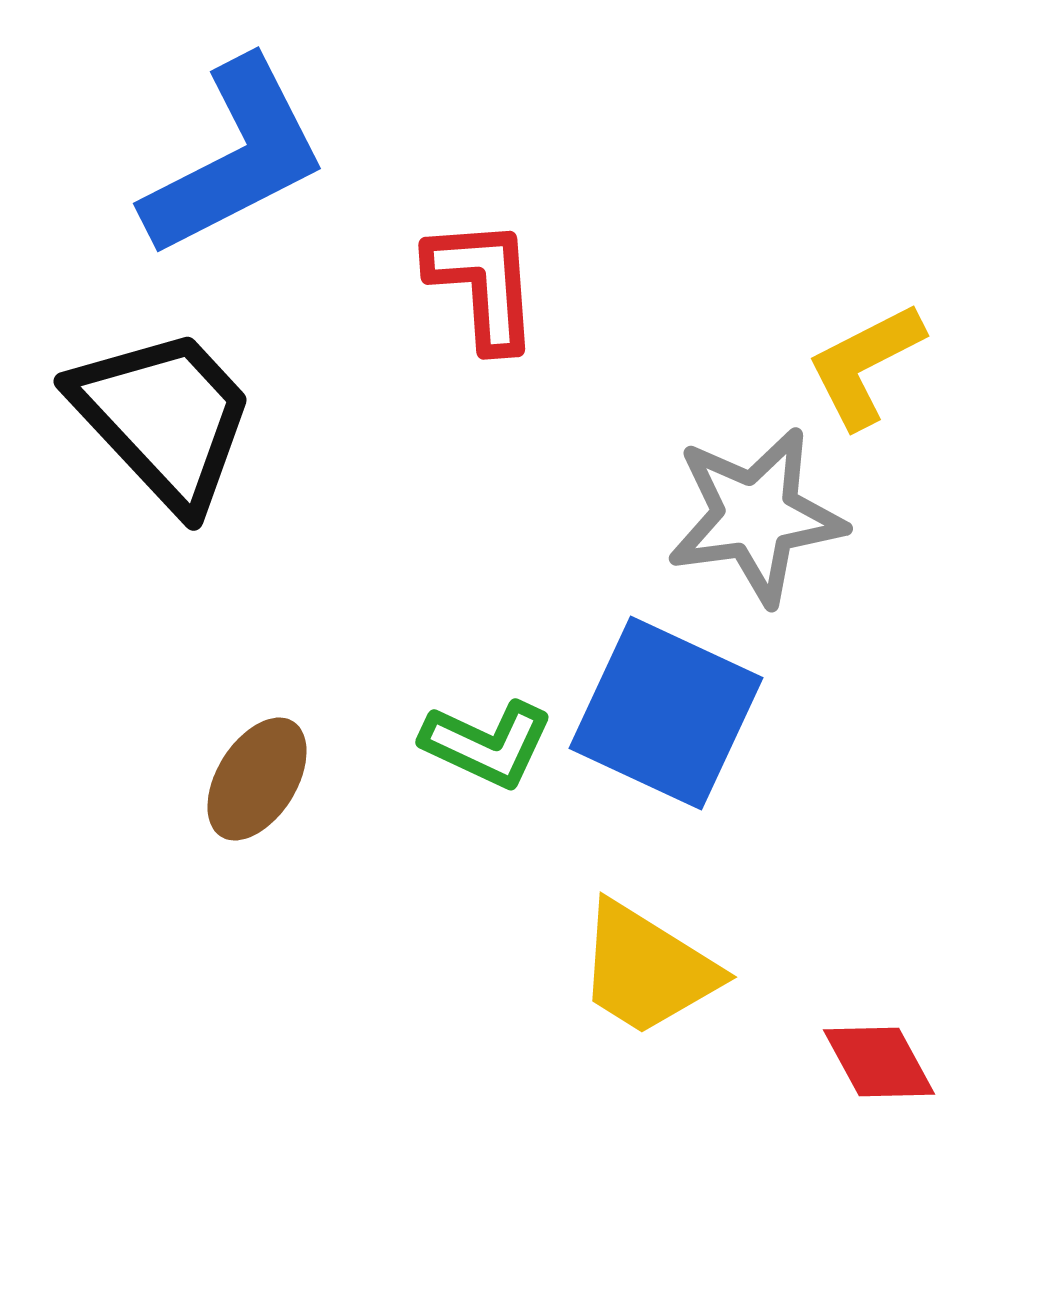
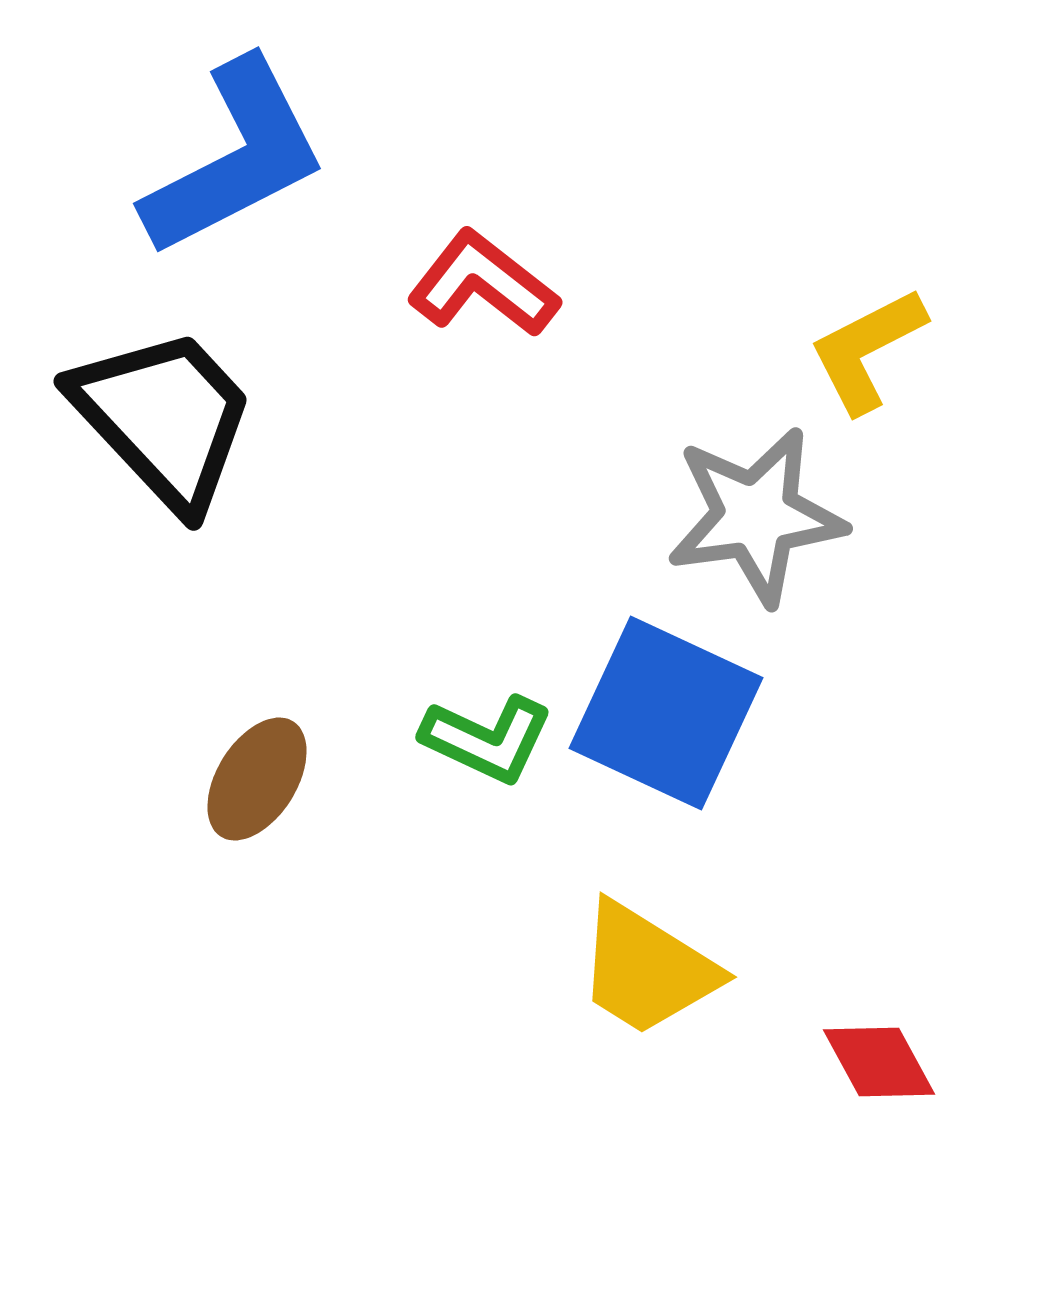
red L-shape: rotated 48 degrees counterclockwise
yellow L-shape: moved 2 px right, 15 px up
green L-shape: moved 5 px up
